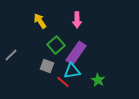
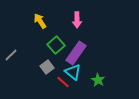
gray square: moved 1 px down; rotated 32 degrees clockwise
cyan triangle: moved 1 px right, 1 px down; rotated 48 degrees clockwise
